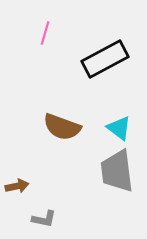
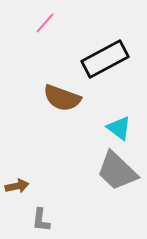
pink line: moved 10 px up; rotated 25 degrees clockwise
brown semicircle: moved 29 px up
gray trapezoid: rotated 39 degrees counterclockwise
gray L-shape: moved 3 px left, 1 px down; rotated 85 degrees clockwise
